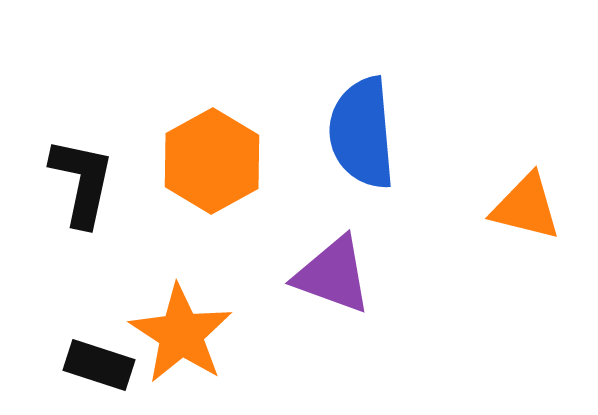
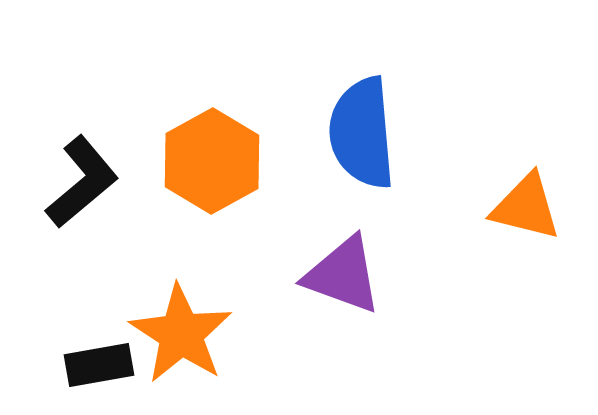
black L-shape: rotated 38 degrees clockwise
purple triangle: moved 10 px right
black rectangle: rotated 28 degrees counterclockwise
